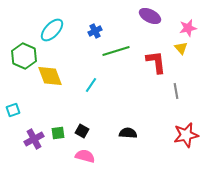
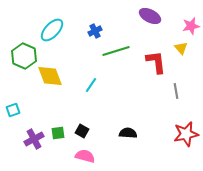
pink star: moved 3 px right, 2 px up
red star: moved 1 px up
